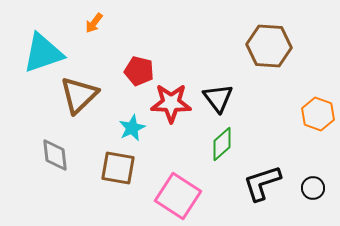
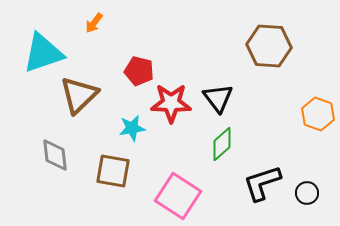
cyan star: rotated 16 degrees clockwise
brown square: moved 5 px left, 3 px down
black circle: moved 6 px left, 5 px down
